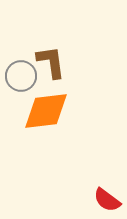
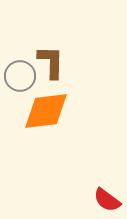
brown L-shape: rotated 9 degrees clockwise
gray circle: moved 1 px left
